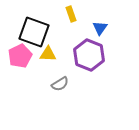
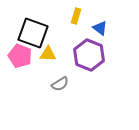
yellow rectangle: moved 5 px right, 2 px down; rotated 35 degrees clockwise
blue triangle: rotated 28 degrees counterclockwise
black square: moved 1 px left, 1 px down
pink pentagon: rotated 25 degrees counterclockwise
